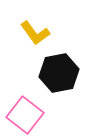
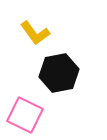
pink square: rotated 12 degrees counterclockwise
